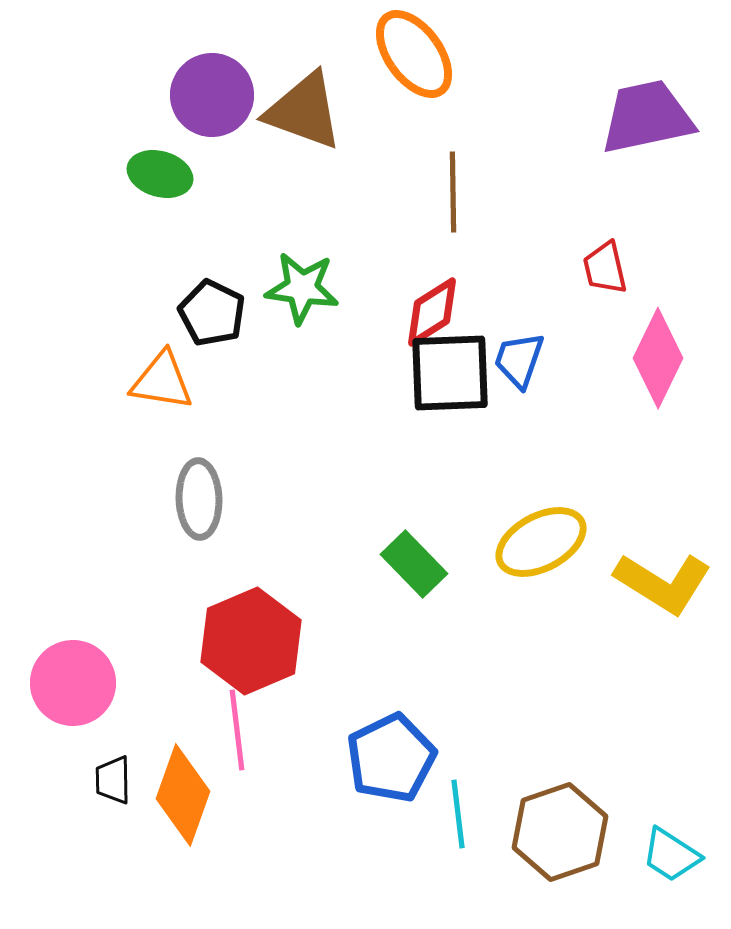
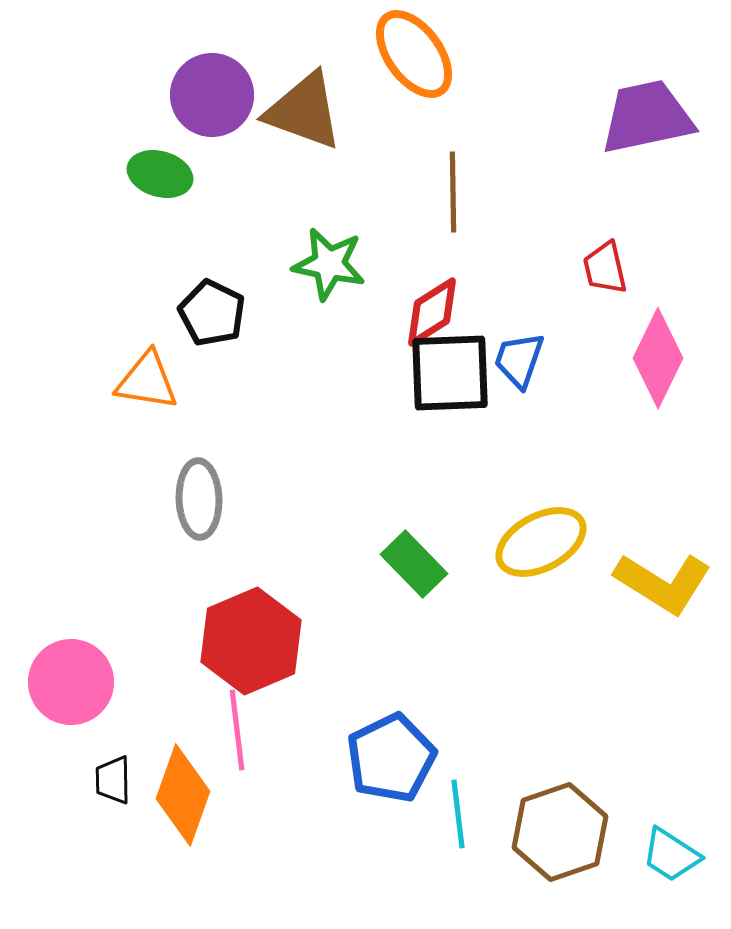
green star: moved 27 px right, 24 px up; rotated 4 degrees clockwise
orange triangle: moved 15 px left
pink circle: moved 2 px left, 1 px up
